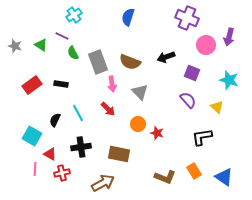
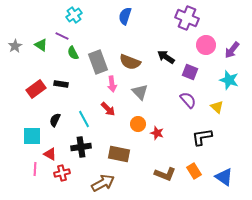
blue semicircle: moved 3 px left, 1 px up
purple arrow: moved 3 px right, 13 px down; rotated 24 degrees clockwise
gray star: rotated 24 degrees clockwise
black arrow: rotated 54 degrees clockwise
purple square: moved 2 px left, 1 px up
red rectangle: moved 4 px right, 4 px down
cyan line: moved 6 px right, 6 px down
cyan square: rotated 30 degrees counterclockwise
brown L-shape: moved 3 px up
